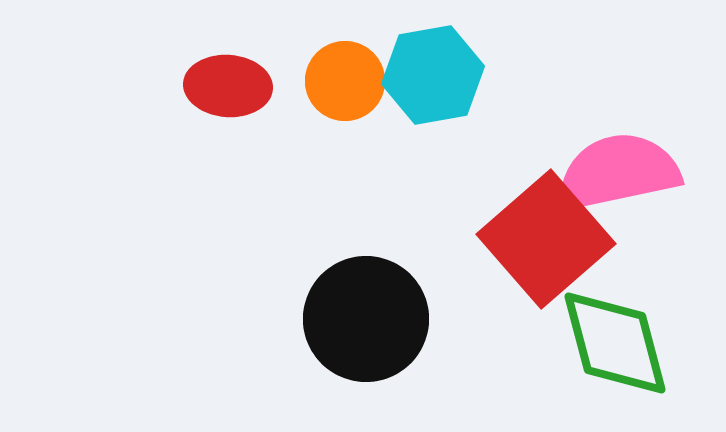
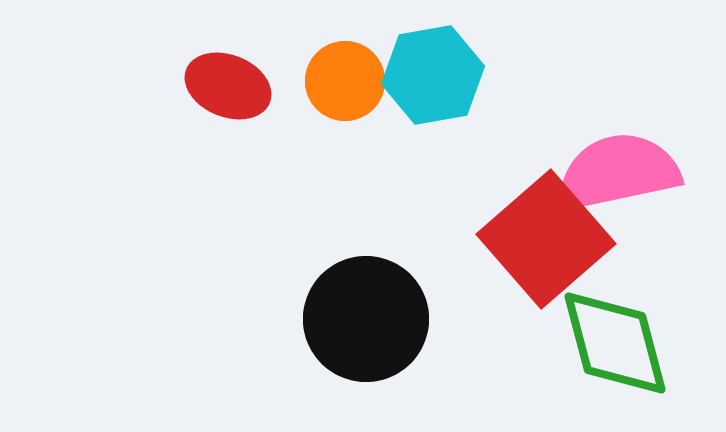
red ellipse: rotated 18 degrees clockwise
